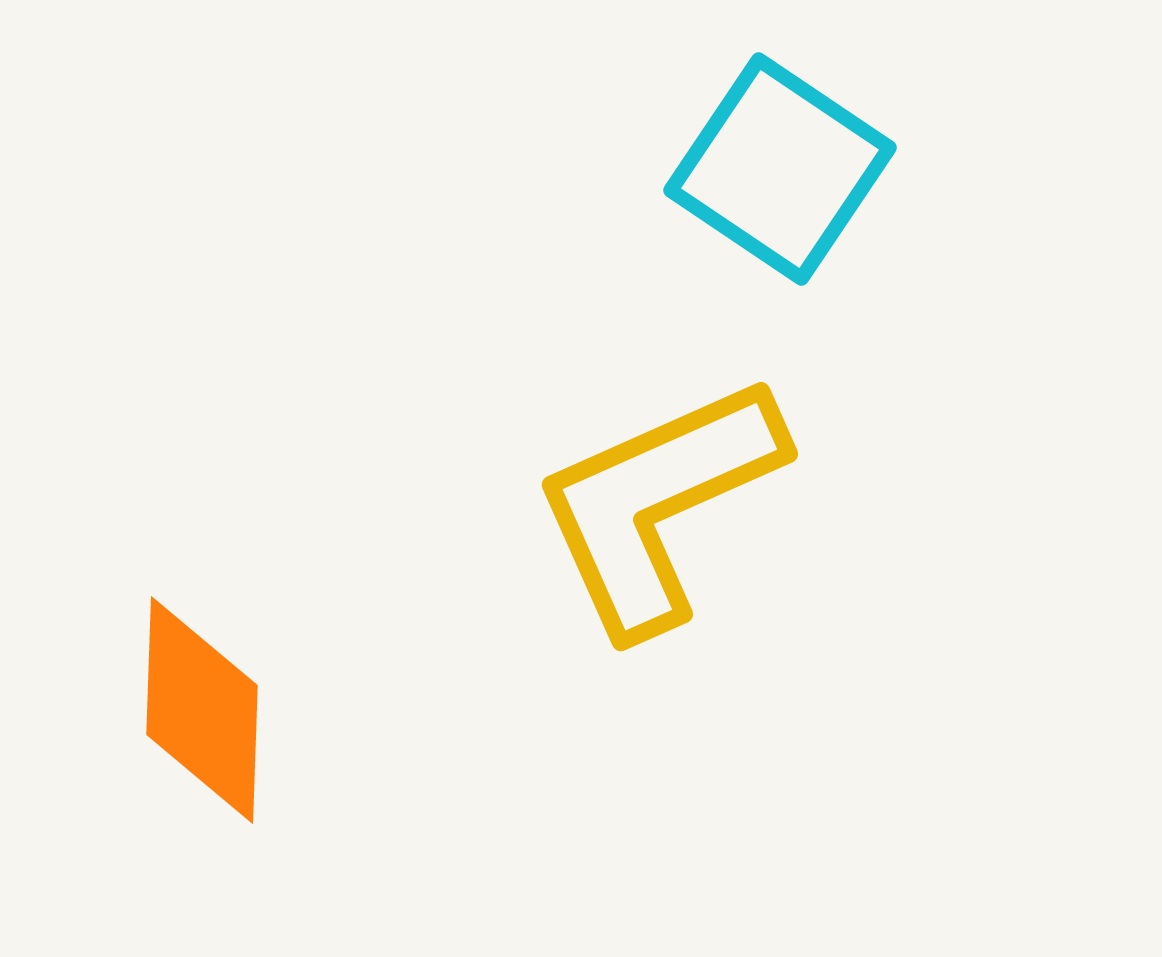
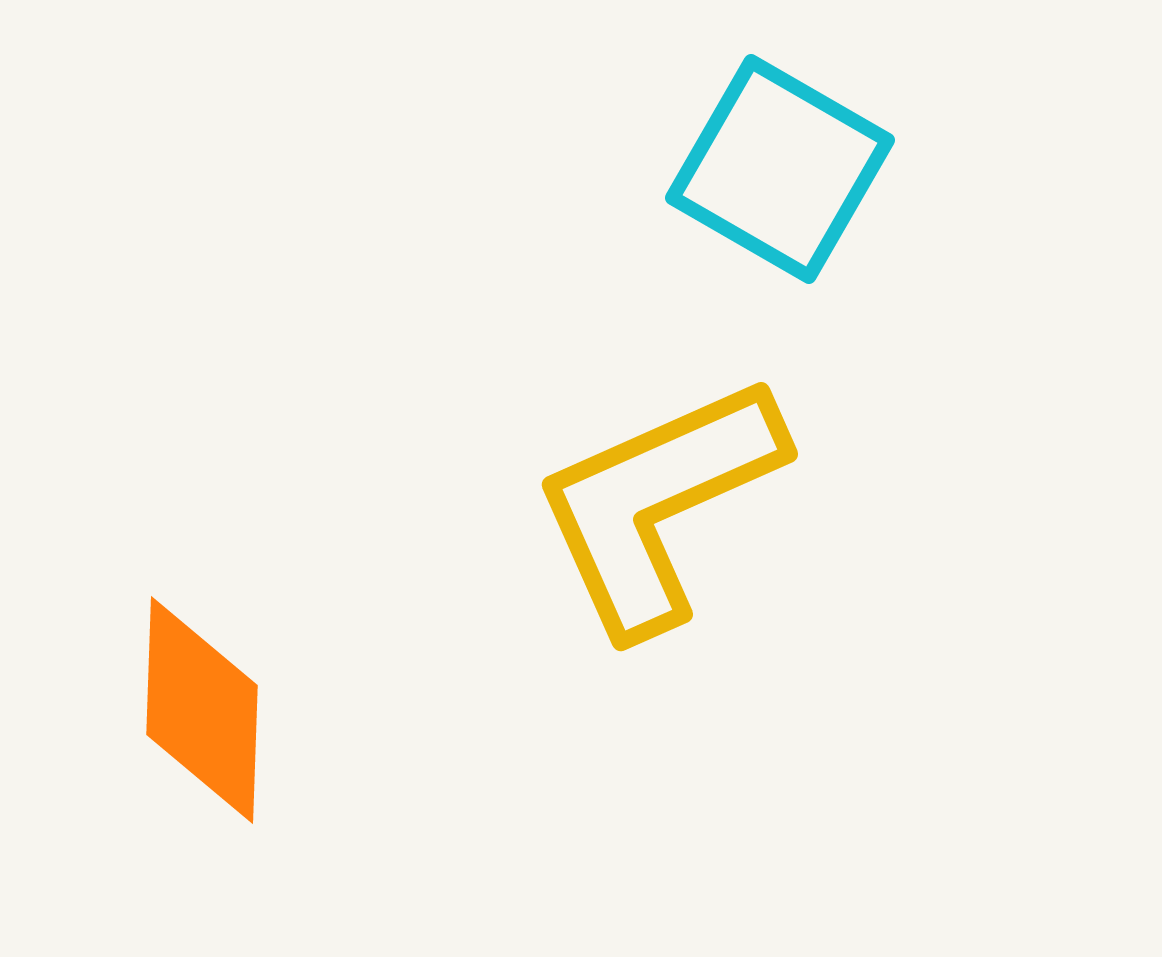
cyan square: rotated 4 degrees counterclockwise
